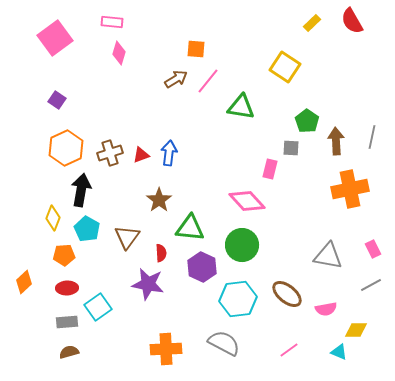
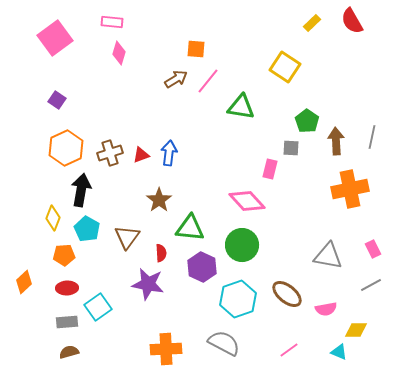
cyan hexagon at (238, 299): rotated 12 degrees counterclockwise
